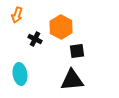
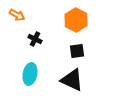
orange arrow: rotated 77 degrees counterclockwise
orange hexagon: moved 15 px right, 7 px up
cyan ellipse: moved 10 px right; rotated 20 degrees clockwise
black triangle: rotated 30 degrees clockwise
